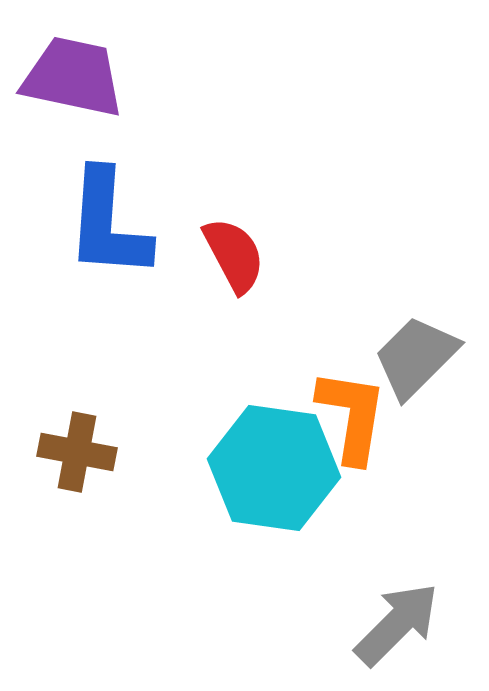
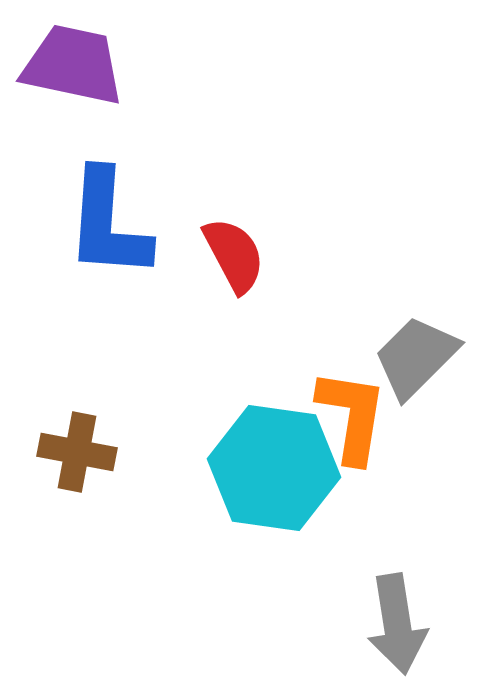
purple trapezoid: moved 12 px up
gray arrow: rotated 126 degrees clockwise
